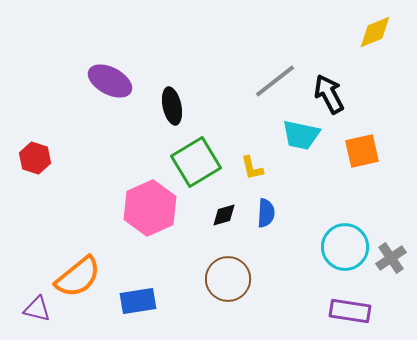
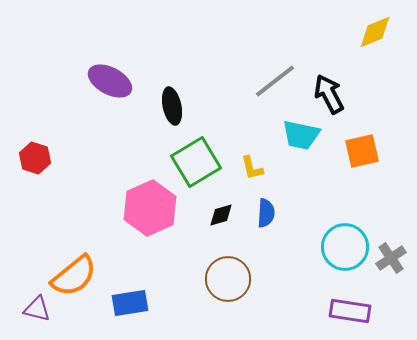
black diamond: moved 3 px left
orange semicircle: moved 4 px left, 1 px up
blue rectangle: moved 8 px left, 2 px down
